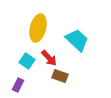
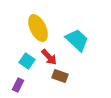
yellow ellipse: rotated 40 degrees counterclockwise
red arrow: moved 1 px up
